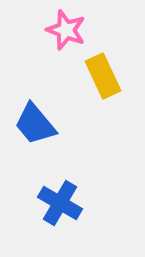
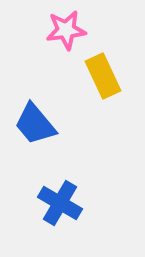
pink star: rotated 27 degrees counterclockwise
